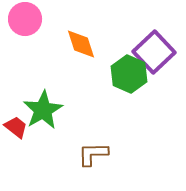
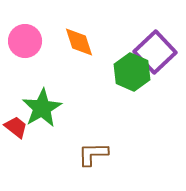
pink circle: moved 22 px down
orange diamond: moved 2 px left, 2 px up
purple square: moved 1 px right
green hexagon: moved 3 px right, 2 px up
green star: moved 1 px left, 2 px up
